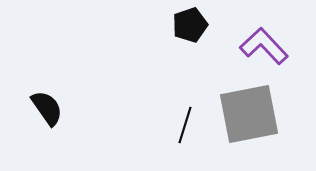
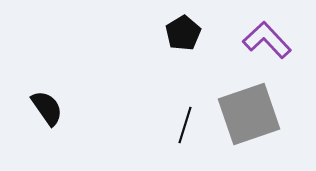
black pentagon: moved 7 px left, 8 px down; rotated 12 degrees counterclockwise
purple L-shape: moved 3 px right, 6 px up
gray square: rotated 8 degrees counterclockwise
